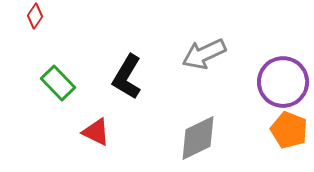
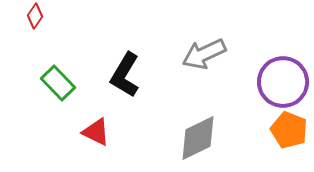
black L-shape: moved 2 px left, 2 px up
